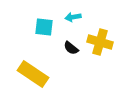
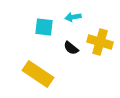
yellow rectangle: moved 5 px right
